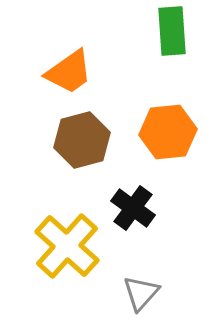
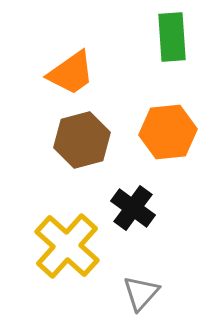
green rectangle: moved 6 px down
orange trapezoid: moved 2 px right, 1 px down
